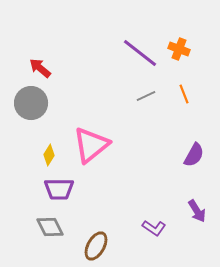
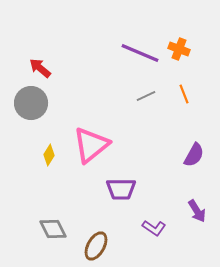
purple line: rotated 15 degrees counterclockwise
purple trapezoid: moved 62 px right
gray diamond: moved 3 px right, 2 px down
